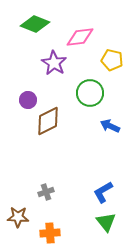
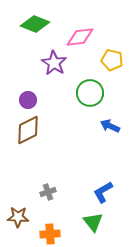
brown diamond: moved 20 px left, 9 px down
gray cross: moved 2 px right
green triangle: moved 13 px left
orange cross: moved 1 px down
